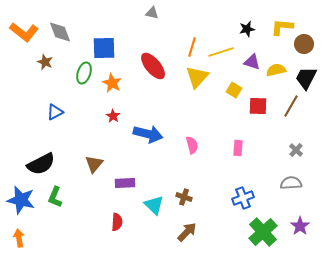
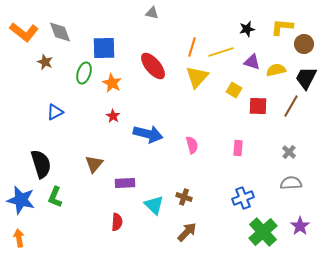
gray cross: moved 7 px left, 2 px down
black semicircle: rotated 80 degrees counterclockwise
